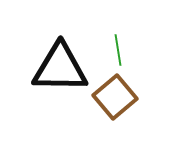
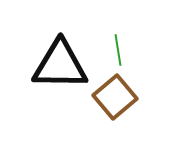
black triangle: moved 3 px up
